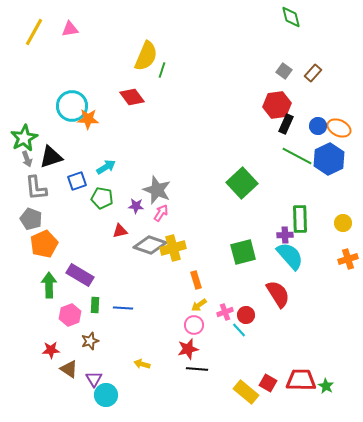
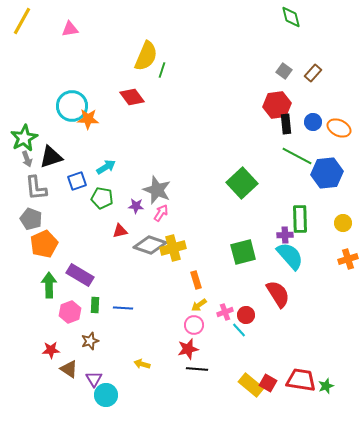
yellow line at (34, 32): moved 12 px left, 11 px up
black rectangle at (286, 124): rotated 30 degrees counterclockwise
blue circle at (318, 126): moved 5 px left, 4 px up
blue hexagon at (329, 159): moved 2 px left, 14 px down; rotated 20 degrees clockwise
pink hexagon at (70, 315): moved 3 px up
red trapezoid at (301, 380): rotated 8 degrees clockwise
green star at (326, 386): rotated 21 degrees clockwise
yellow rectangle at (246, 392): moved 5 px right, 7 px up
